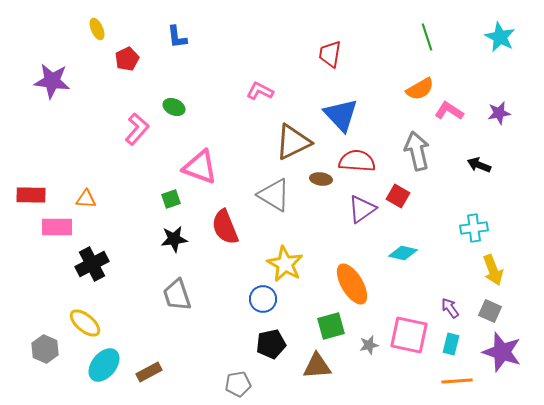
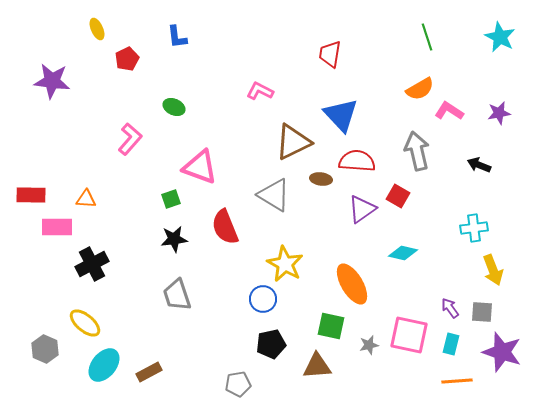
pink L-shape at (137, 129): moved 7 px left, 10 px down
gray square at (490, 311): moved 8 px left, 1 px down; rotated 20 degrees counterclockwise
green square at (331, 326): rotated 28 degrees clockwise
